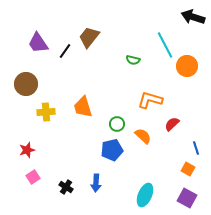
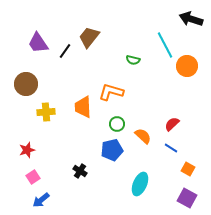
black arrow: moved 2 px left, 2 px down
orange L-shape: moved 39 px left, 8 px up
orange trapezoid: rotated 15 degrees clockwise
blue line: moved 25 px left; rotated 40 degrees counterclockwise
blue arrow: moved 55 px left, 17 px down; rotated 48 degrees clockwise
black cross: moved 14 px right, 16 px up
cyan ellipse: moved 5 px left, 11 px up
